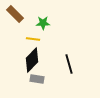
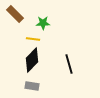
gray rectangle: moved 5 px left, 7 px down
